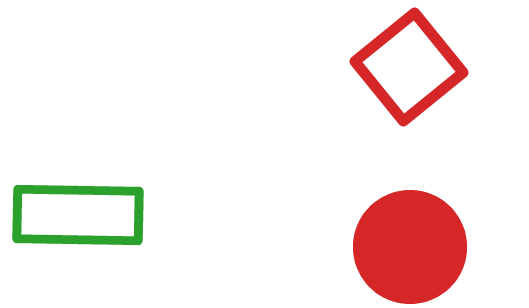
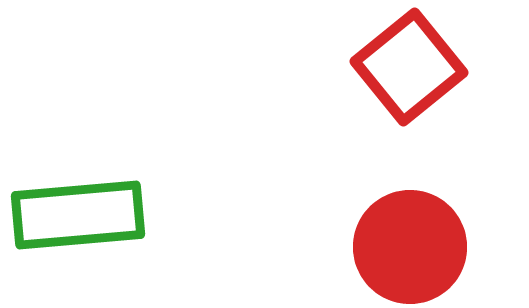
green rectangle: rotated 6 degrees counterclockwise
